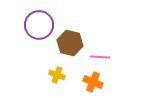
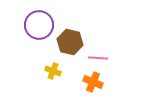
brown hexagon: moved 1 px up
pink line: moved 2 px left, 1 px down
yellow cross: moved 4 px left, 4 px up
